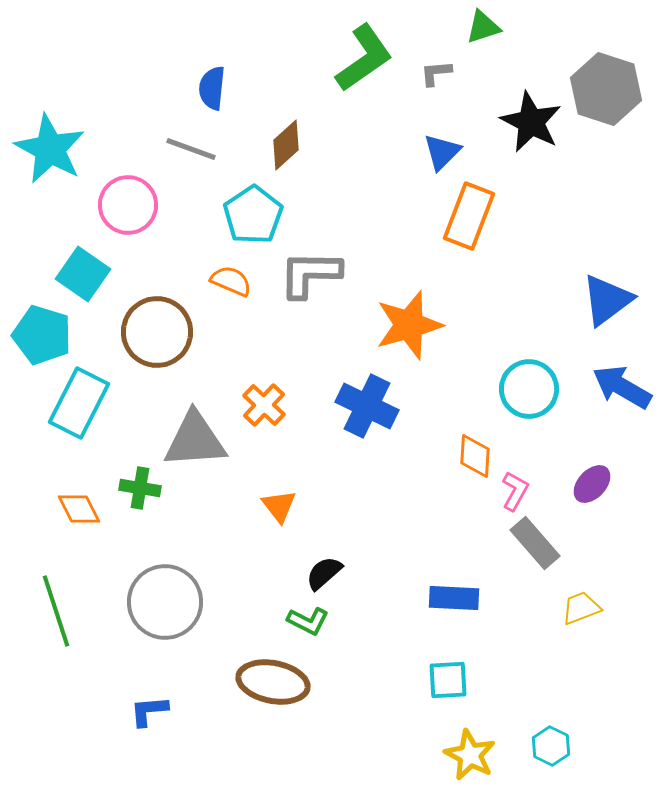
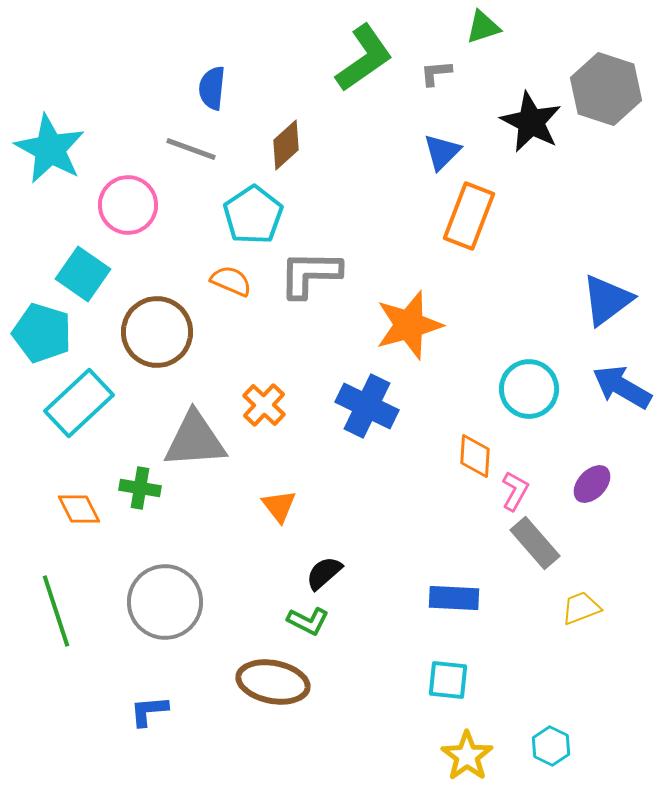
cyan pentagon at (42, 335): moved 2 px up
cyan rectangle at (79, 403): rotated 20 degrees clockwise
cyan square at (448, 680): rotated 9 degrees clockwise
yellow star at (470, 755): moved 3 px left, 1 px down; rotated 9 degrees clockwise
